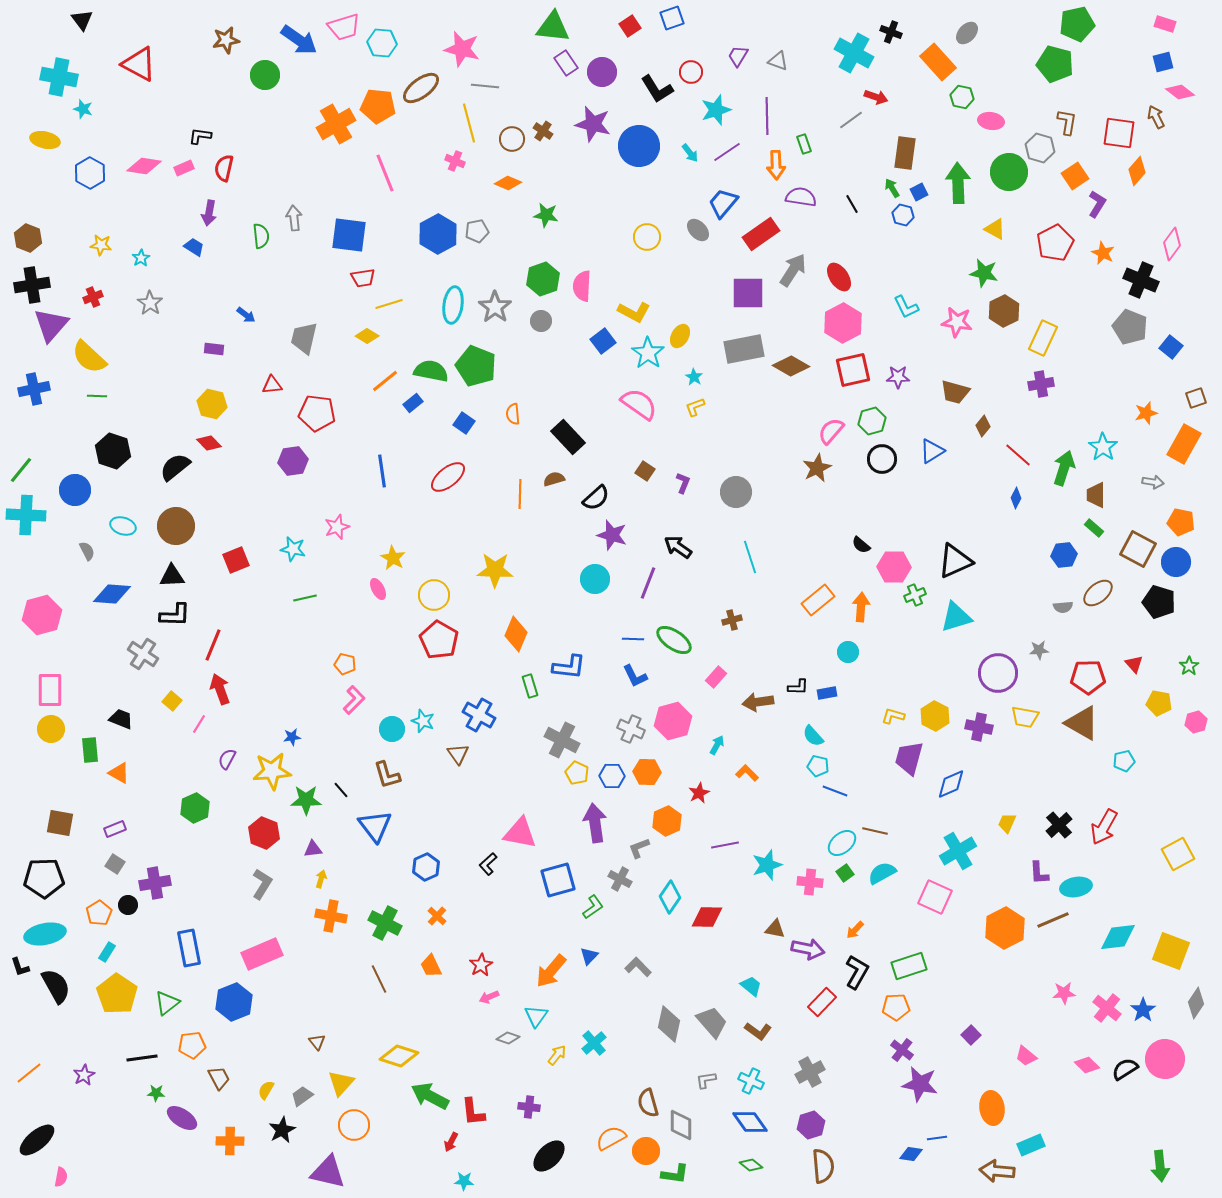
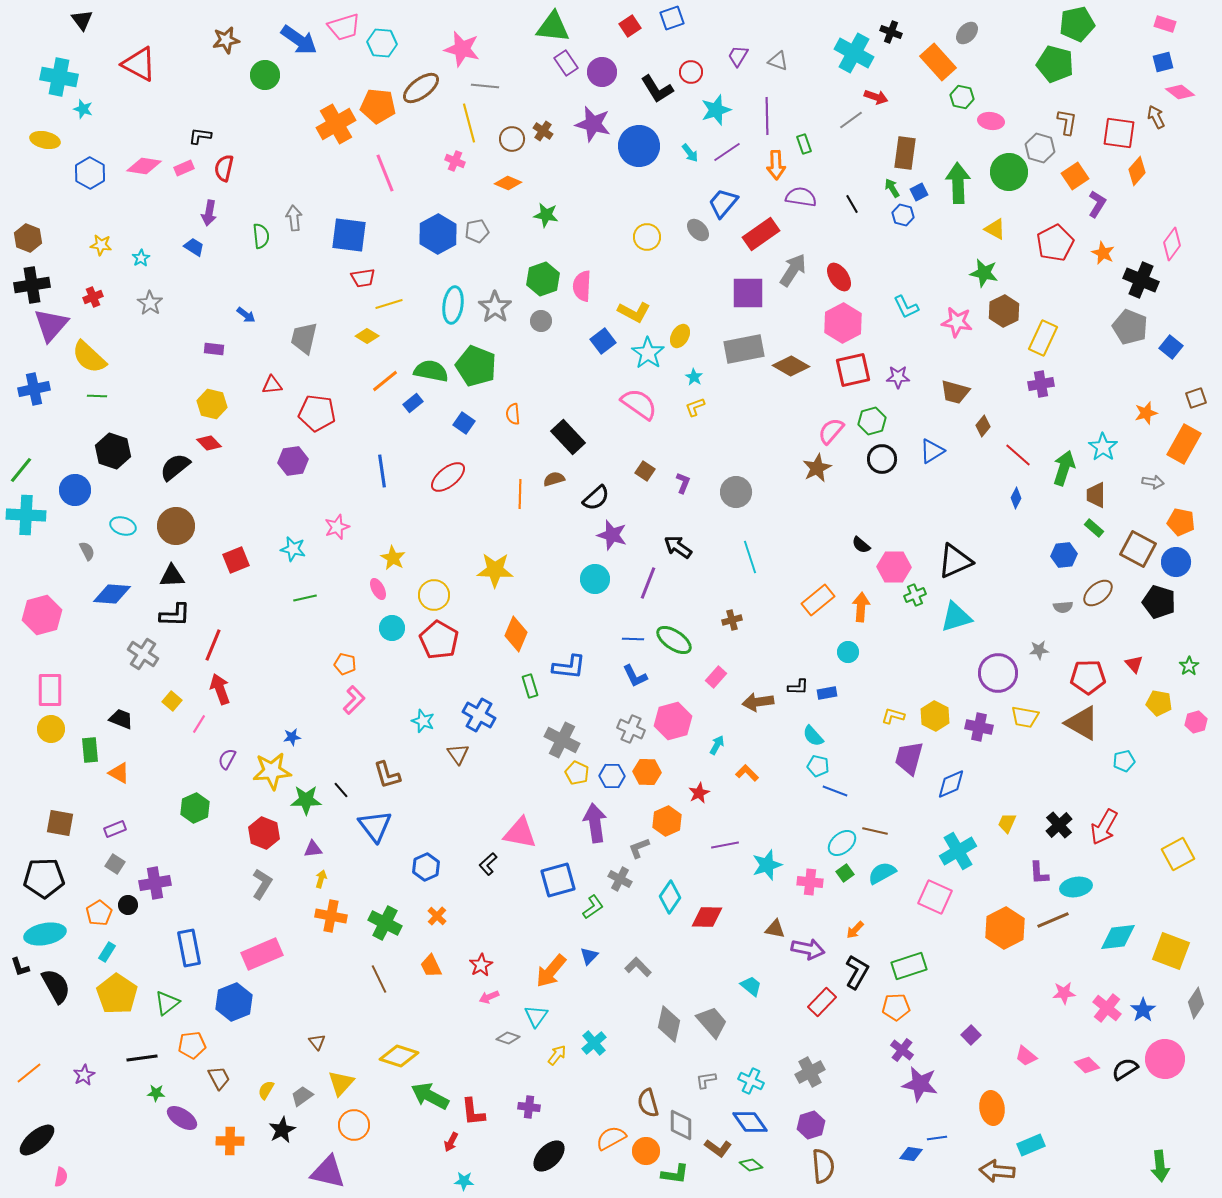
cyan circle at (392, 729): moved 101 px up
brown L-shape at (758, 1031): moved 40 px left, 117 px down
